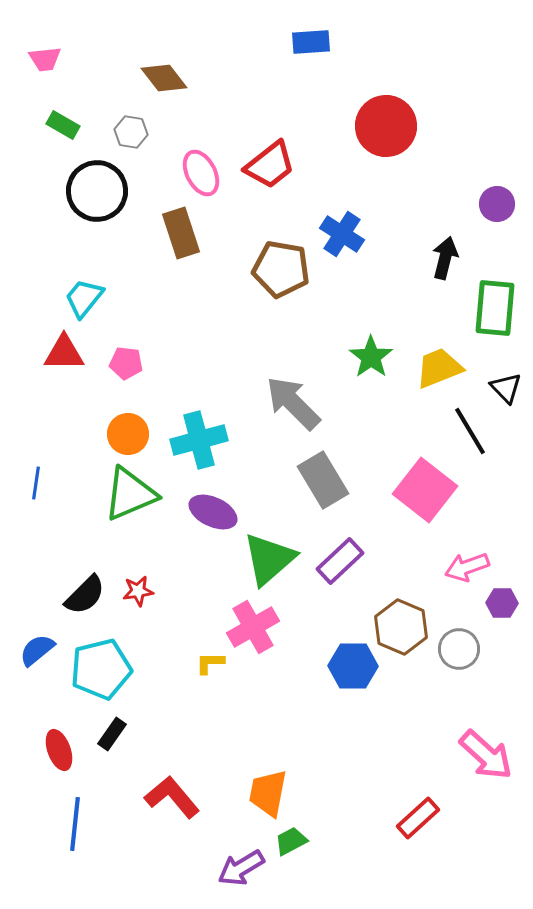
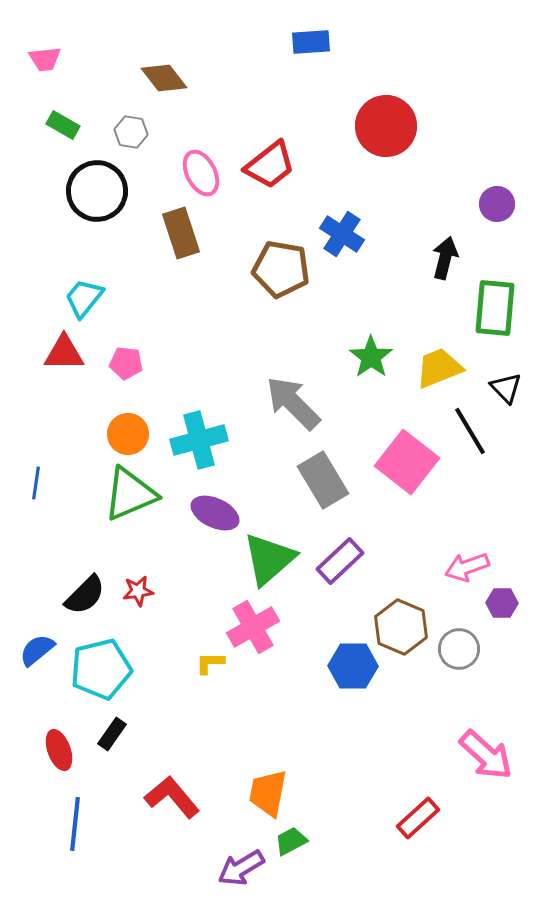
pink square at (425, 490): moved 18 px left, 28 px up
purple ellipse at (213, 512): moved 2 px right, 1 px down
